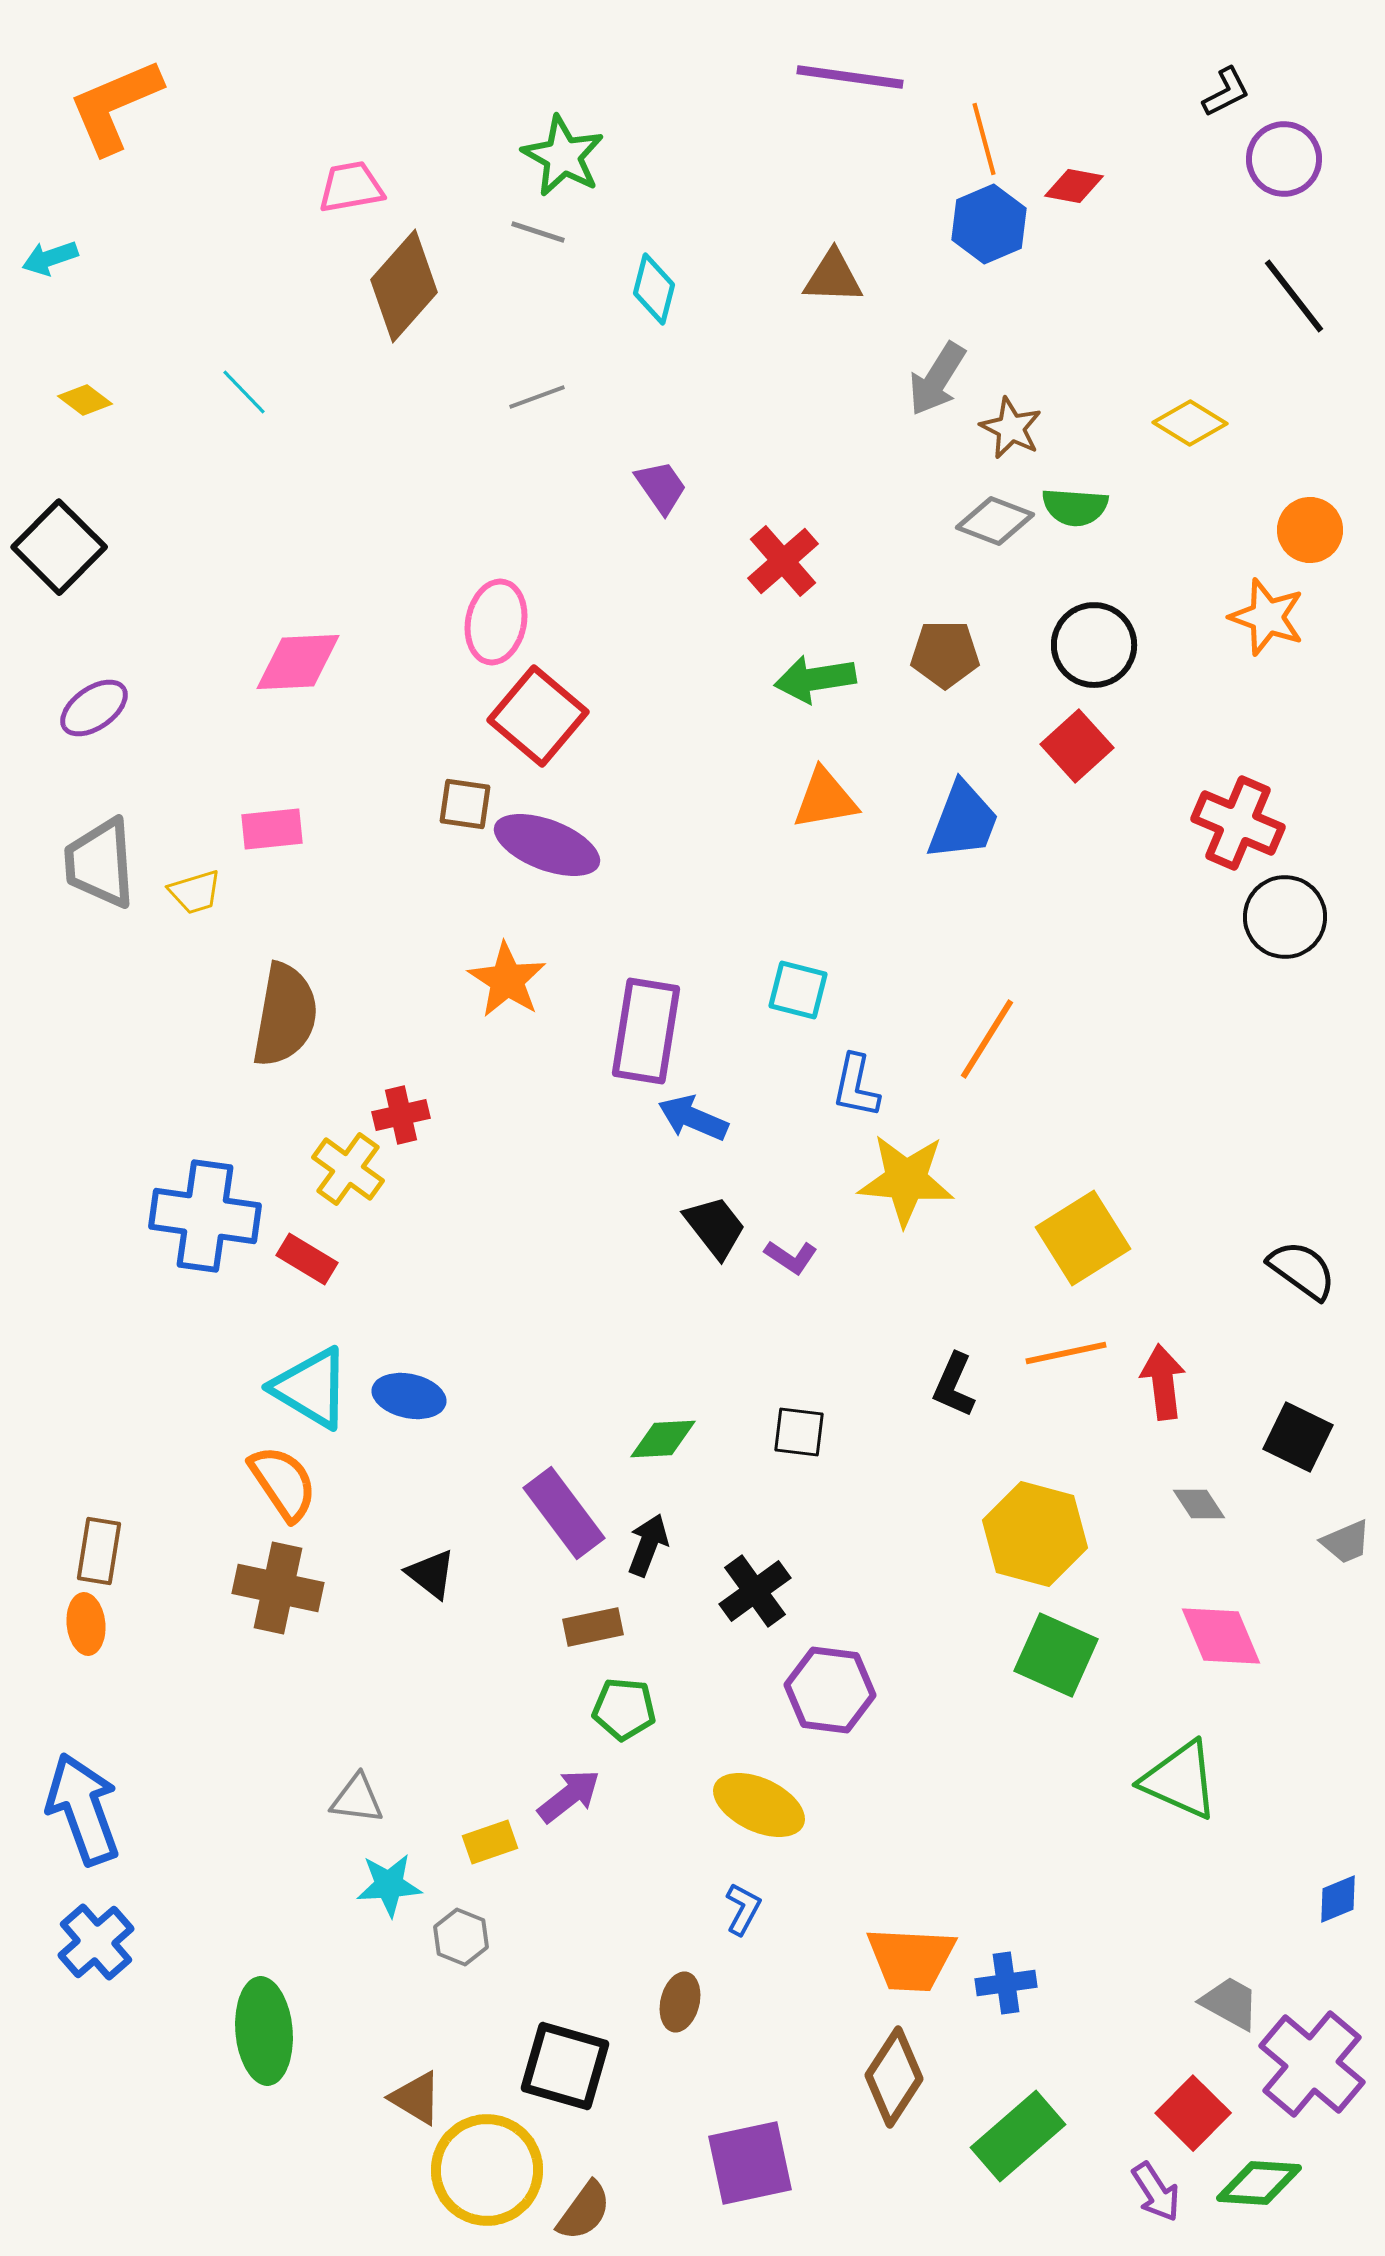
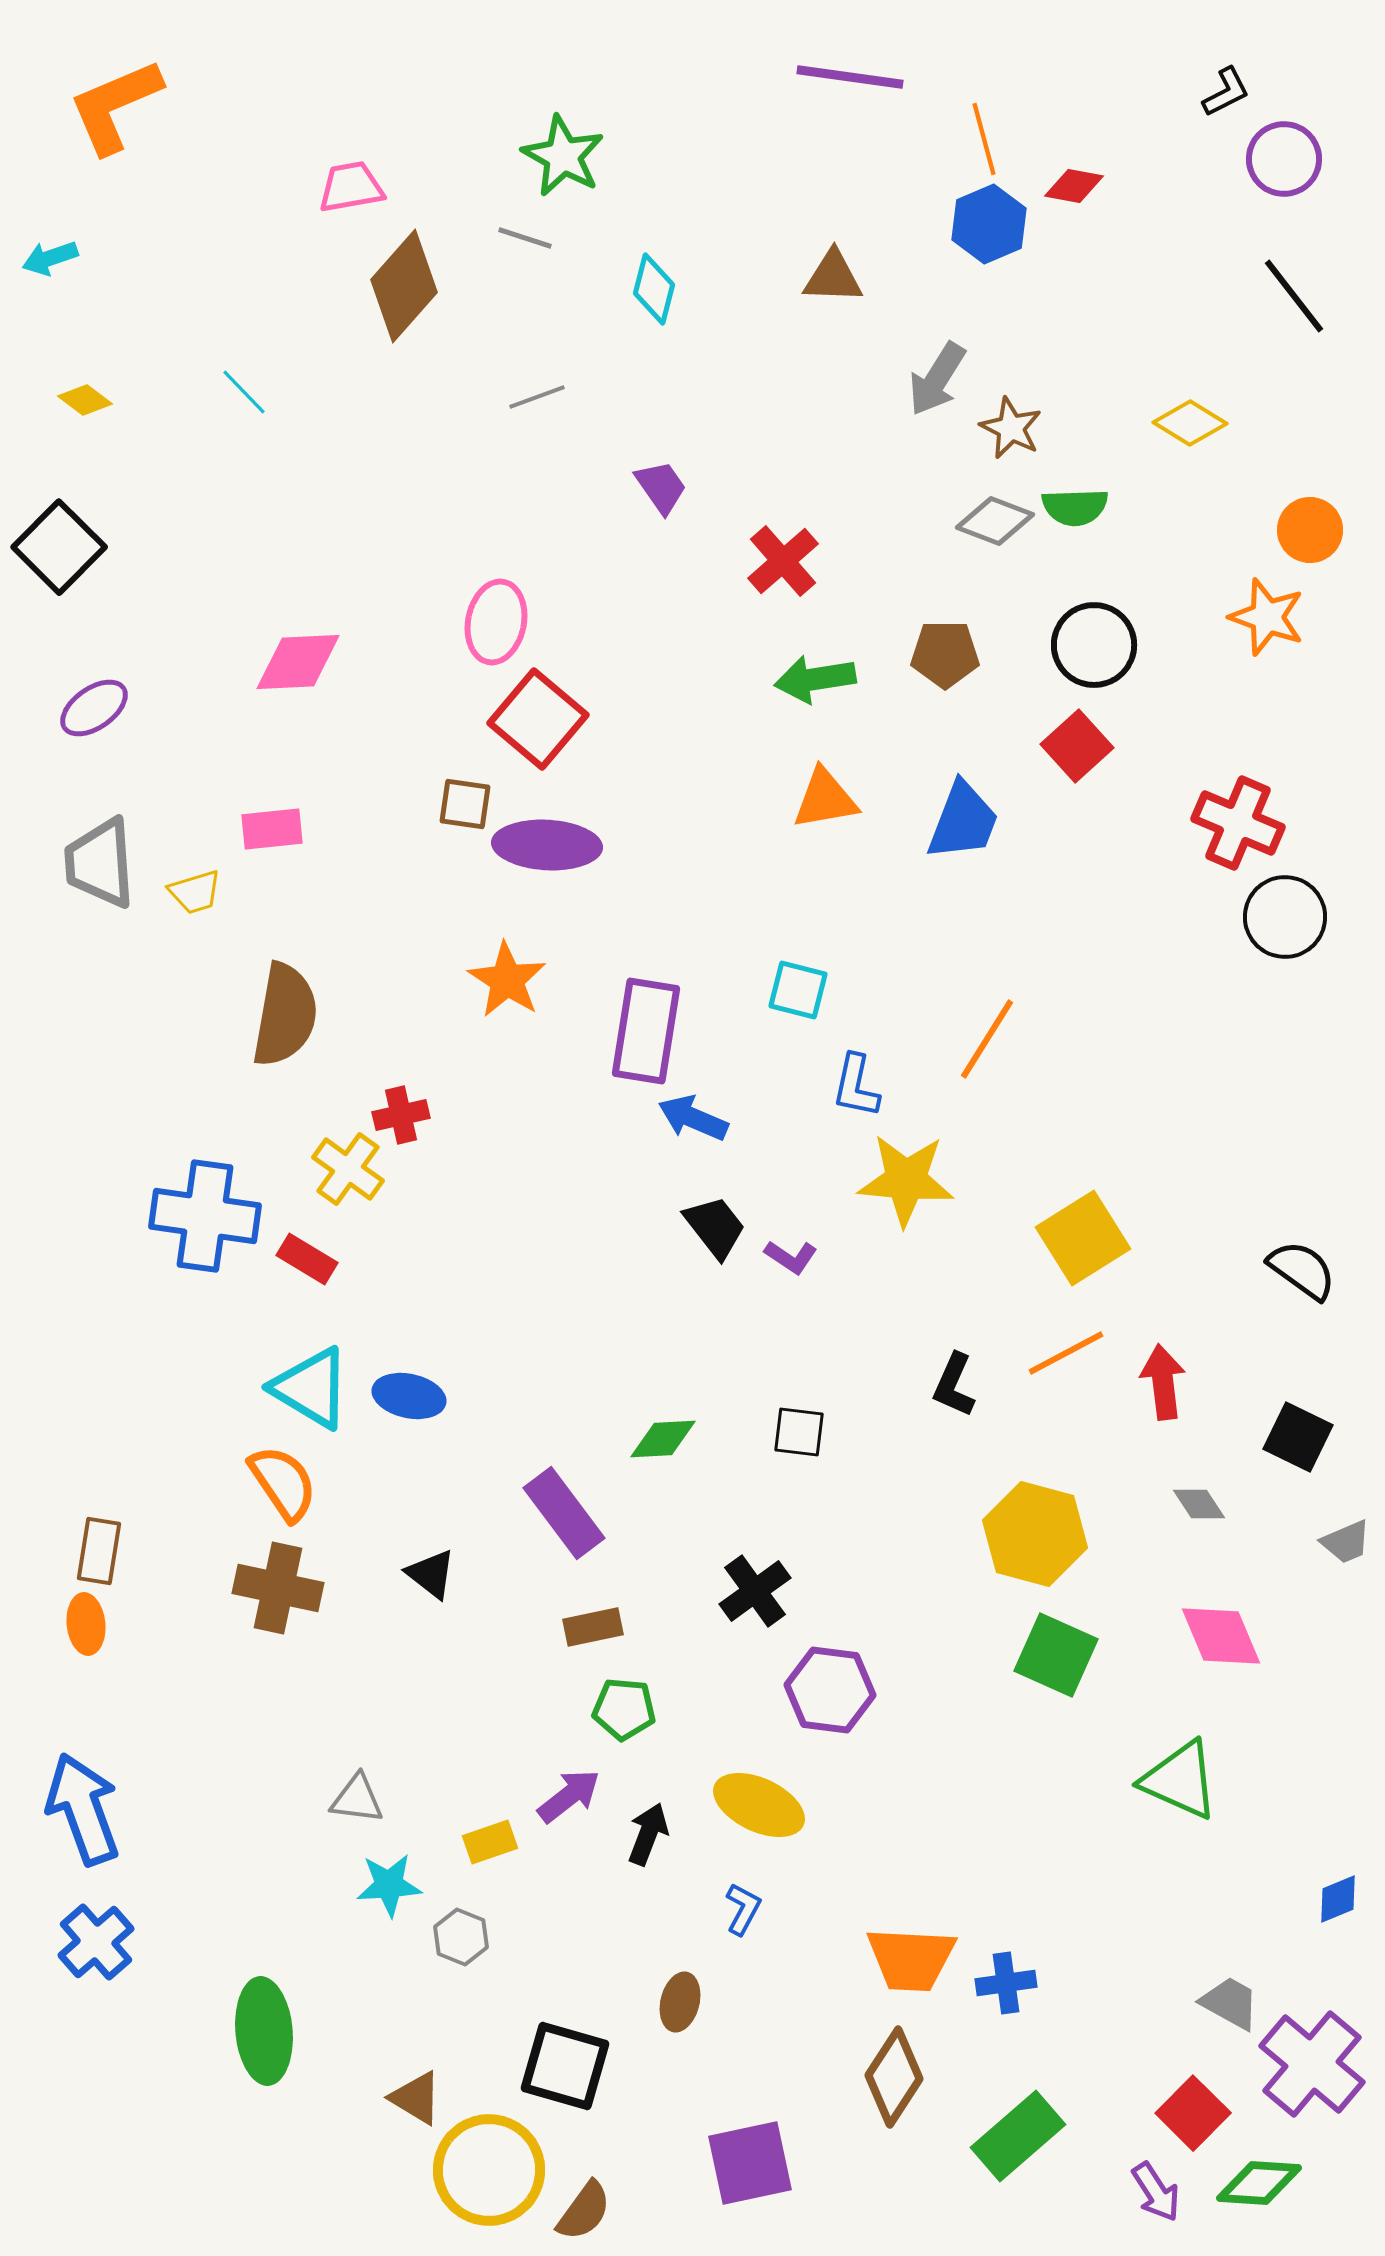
gray line at (538, 232): moved 13 px left, 6 px down
green semicircle at (1075, 507): rotated 6 degrees counterclockwise
red square at (538, 716): moved 3 px down
purple ellipse at (547, 845): rotated 18 degrees counterclockwise
orange line at (1066, 1353): rotated 16 degrees counterclockwise
black arrow at (648, 1545): moved 289 px down
yellow circle at (487, 2170): moved 2 px right
